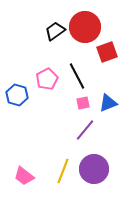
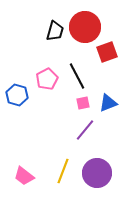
black trapezoid: rotated 140 degrees clockwise
purple circle: moved 3 px right, 4 px down
